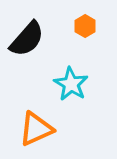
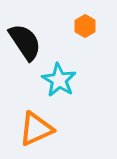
black semicircle: moved 2 px left, 3 px down; rotated 75 degrees counterclockwise
cyan star: moved 12 px left, 4 px up
